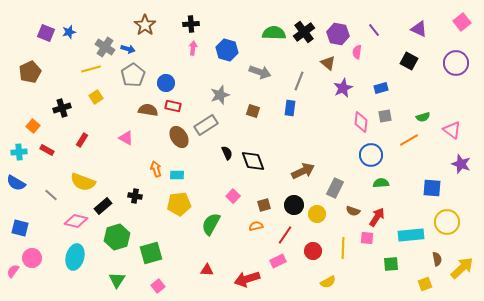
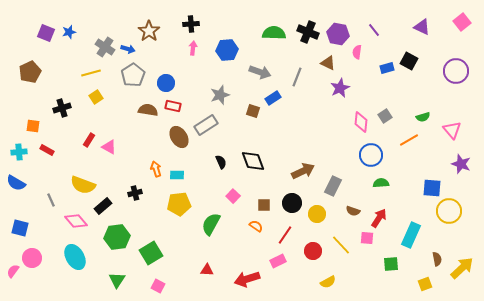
brown star at (145, 25): moved 4 px right, 6 px down
purple triangle at (419, 29): moved 3 px right, 2 px up
black cross at (304, 32): moved 4 px right; rotated 30 degrees counterclockwise
blue hexagon at (227, 50): rotated 20 degrees counterclockwise
brown triangle at (328, 63): rotated 14 degrees counterclockwise
purple circle at (456, 63): moved 8 px down
yellow line at (91, 69): moved 4 px down
gray line at (299, 81): moved 2 px left, 4 px up
purple star at (343, 88): moved 3 px left
blue rectangle at (381, 88): moved 6 px right, 20 px up
blue rectangle at (290, 108): moved 17 px left, 10 px up; rotated 49 degrees clockwise
gray square at (385, 116): rotated 24 degrees counterclockwise
orange square at (33, 126): rotated 32 degrees counterclockwise
pink triangle at (452, 130): rotated 12 degrees clockwise
pink triangle at (126, 138): moved 17 px left, 9 px down
red rectangle at (82, 140): moved 7 px right
black semicircle at (227, 153): moved 6 px left, 9 px down
yellow semicircle at (83, 182): moved 3 px down
gray rectangle at (335, 188): moved 2 px left, 2 px up
gray line at (51, 195): moved 5 px down; rotated 24 degrees clockwise
black cross at (135, 196): moved 3 px up; rotated 24 degrees counterclockwise
brown square at (264, 205): rotated 16 degrees clockwise
black circle at (294, 205): moved 2 px left, 2 px up
red arrow at (377, 217): moved 2 px right, 1 px down
pink diamond at (76, 221): rotated 35 degrees clockwise
yellow circle at (447, 222): moved 2 px right, 11 px up
orange semicircle at (256, 226): rotated 48 degrees clockwise
cyan rectangle at (411, 235): rotated 60 degrees counterclockwise
green hexagon at (117, 237): rotated 10 degrees clockwise
yellow line at (343, 248): moved 2 px left, 3 px up; rotated 45 degrees counterclockwise
green square at (151, 253): rotated 15 degrees counterclockwise
cyan ellipse at (75, 257): rotated 45 degrees counterclockwise
pink square at (158, 286): rotated 24 degrees counterclockwise
